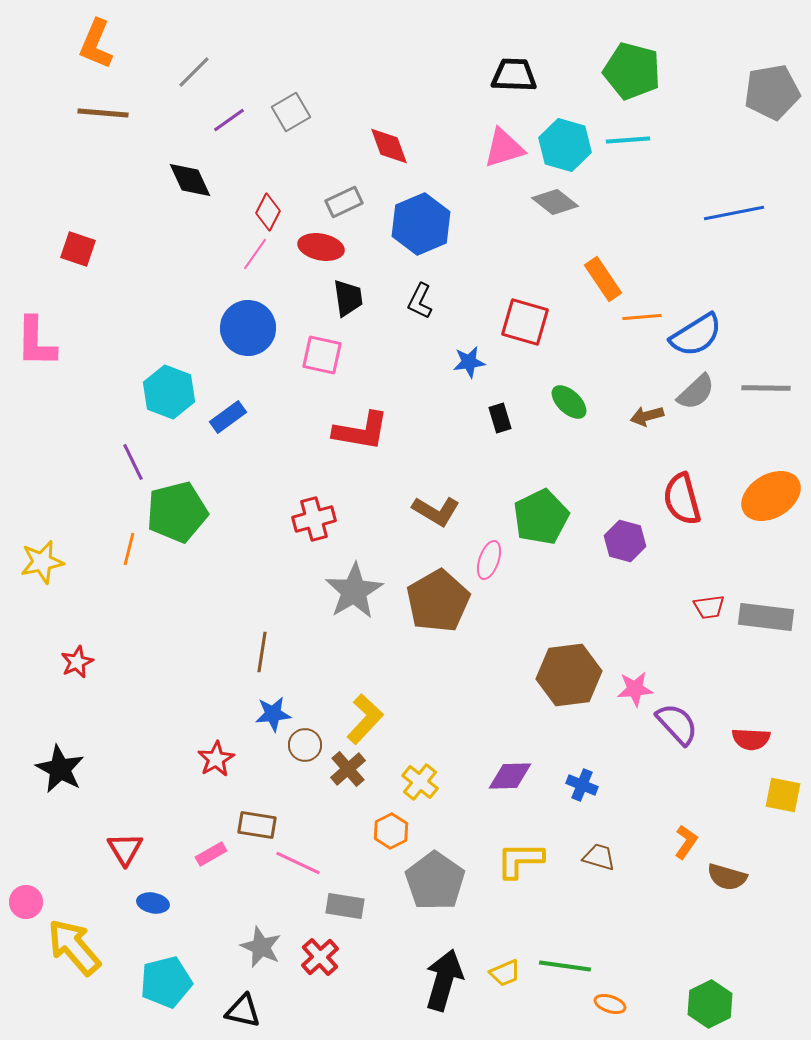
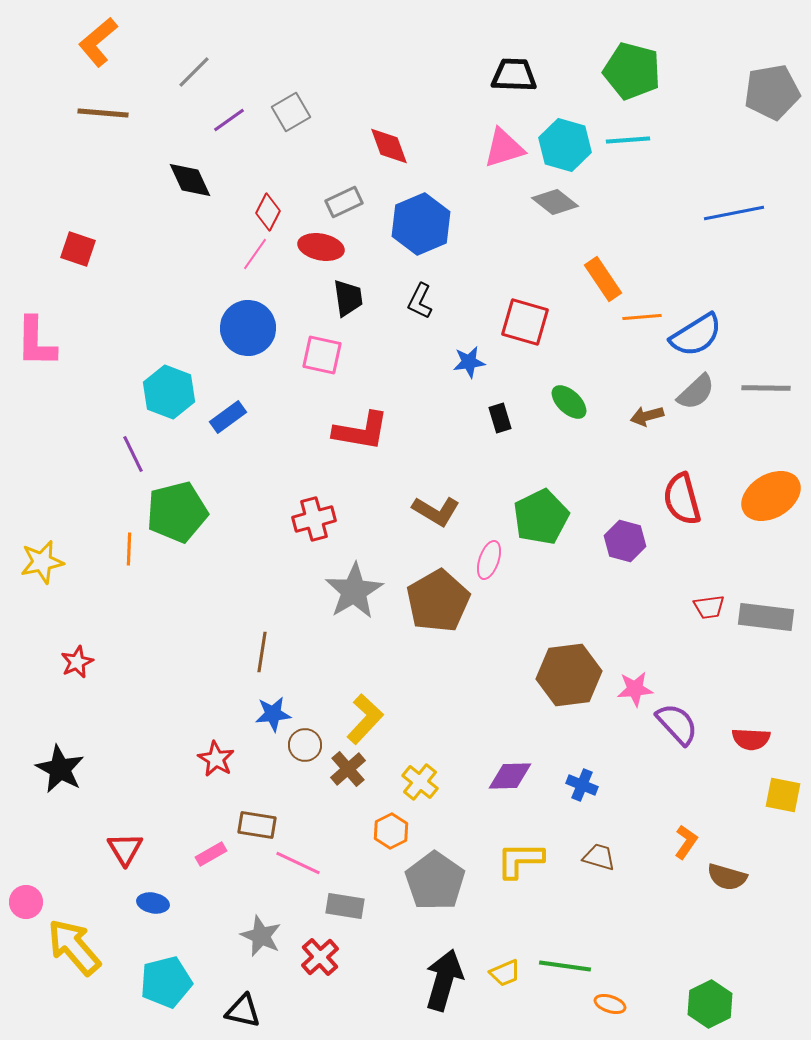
orange L-shape at (96, 44): moved 2 px right, 2 px up; rotated 27 degrees clockwise
purple line at (133, 462): moved 8 px up
orange line at (129, 549): rotated 12 degrees counterclockwise
red star at (216, 759): rotated 12 degrees counterclockwise
gray star at (261, 947): moved 11 px up
